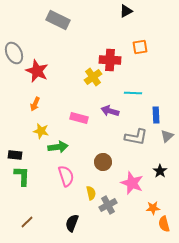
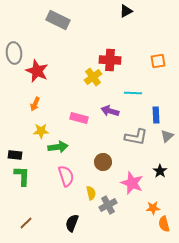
orange square: moved 18 px right, 14 px down
gray ellipse: rotated 20 degrees clockwise
yellow star: rotated 14 degrees counterclockwise
brown line: moved 1 px left, 1 px down
